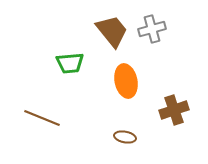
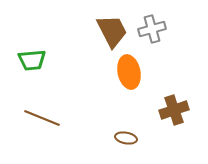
brown trapezoid: rotated 12 degrees clockwise
green trapezoid: moved 38 px left, 3 px up
orange ellipse: moved 3 px right, 9 px up
brown ellipse: moved 1 px right, 1 px down
